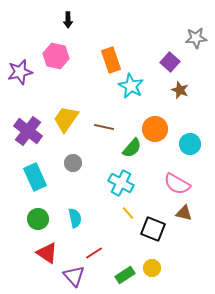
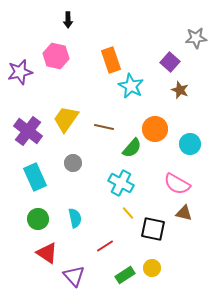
black square: rotated 10 degrees counterclockwise
red line: moved 11 px right, 7 px up
